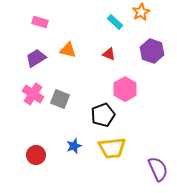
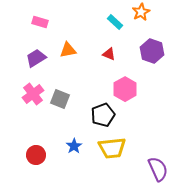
orange triangle: rotated 24 degrees counterclockwise
pink cross: rotated 20 degrees clockwise
blue star: rotated 14 degrees counterclockwise
